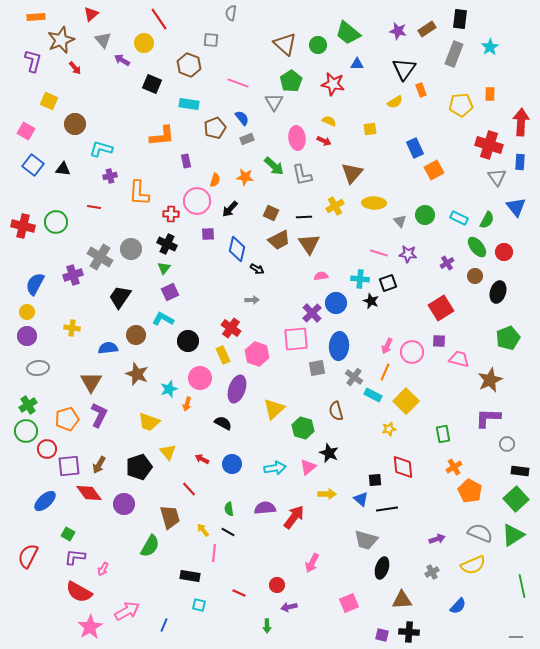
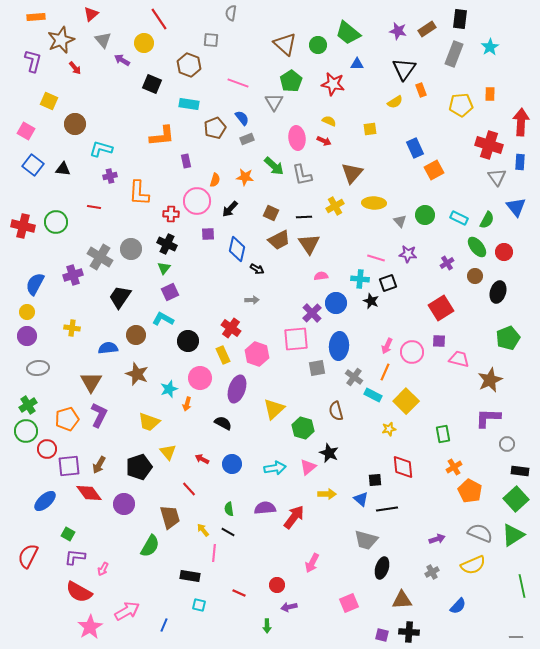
pink line at (379, 253): moved 3 px left, 5 px down
